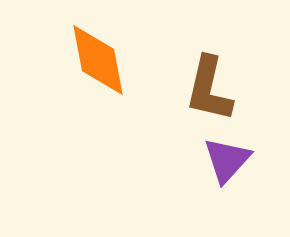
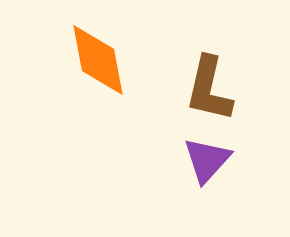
purple triangle: moved 20 px left
